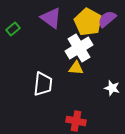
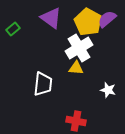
white star: moved 4 px left, 2 px down
